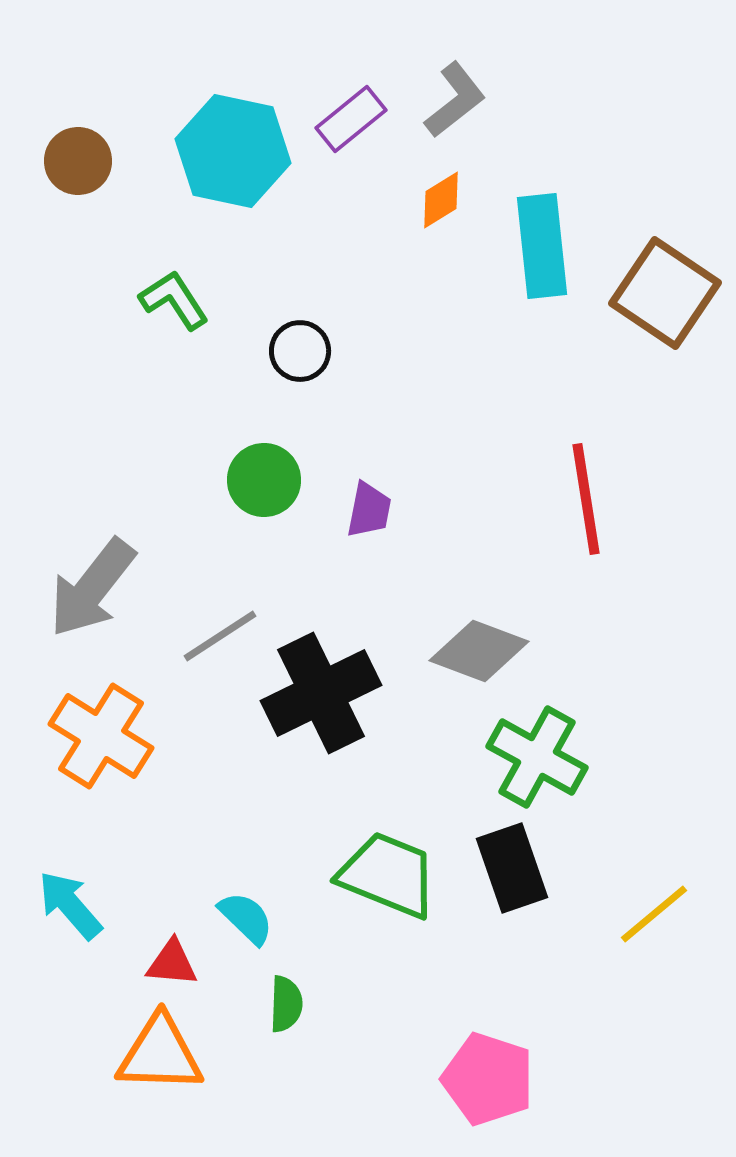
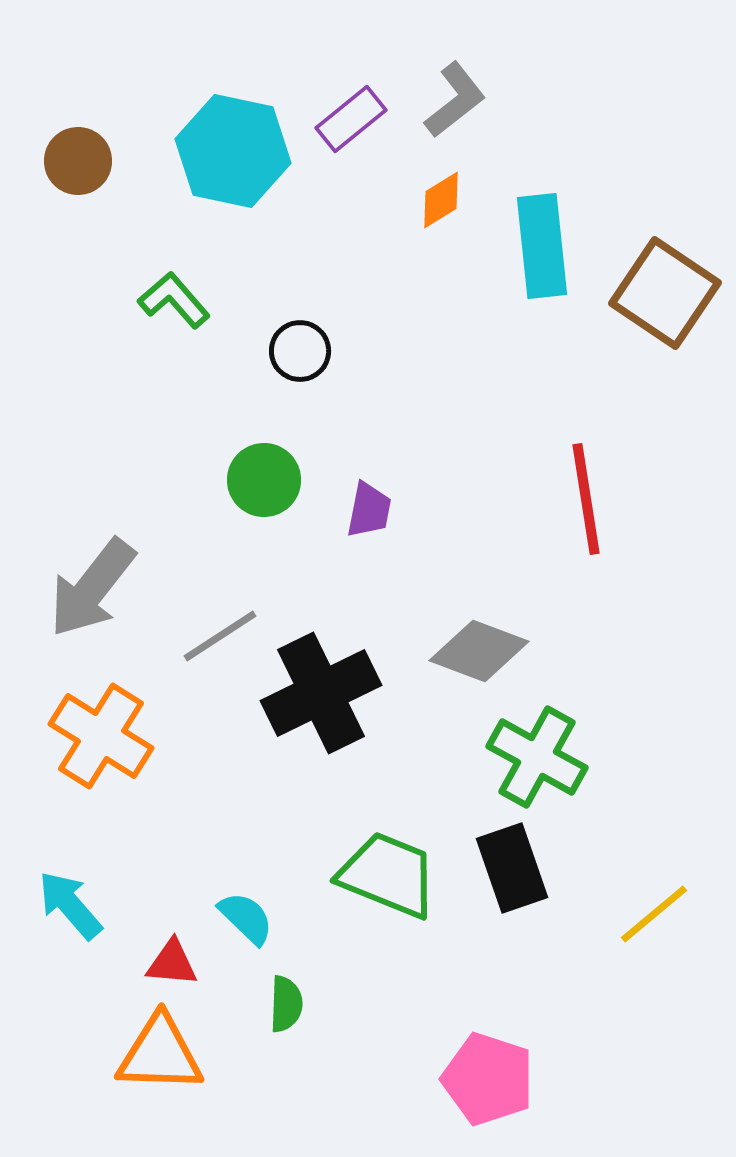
green L-shape: rotated 8 degrees counterclockwise
